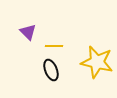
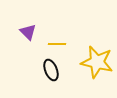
yellow line: moved 3 px right, 2 px up
